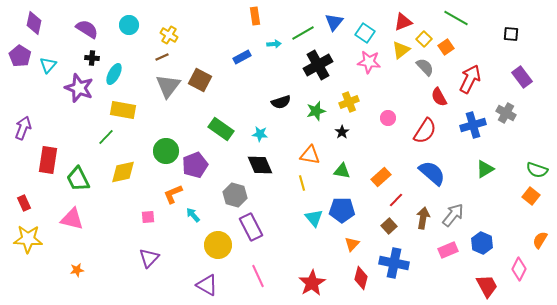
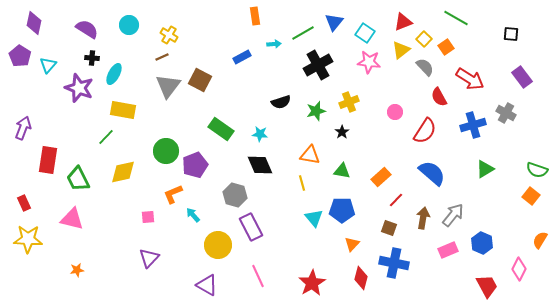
red arrow at (470, 79): rotated 96 degrees clockwise
pink circle at (388, 118): moved 7 px right, 6 px up
brown square at (389, 226): moved 2 px down; rotated 28 degrees counterclockwise
